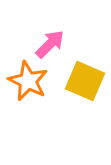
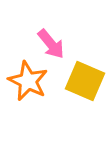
pink arrow: moved 1 px right; rotated 96 degrees clockwise
